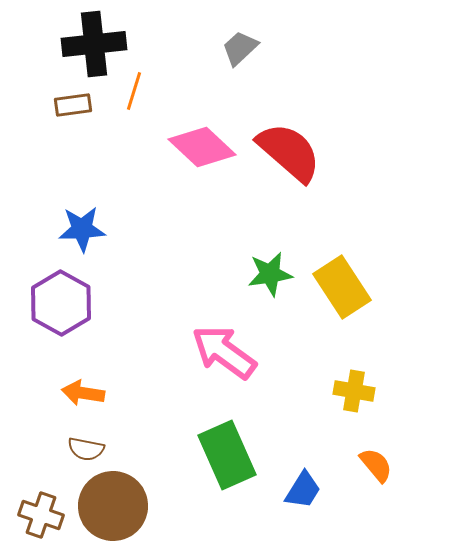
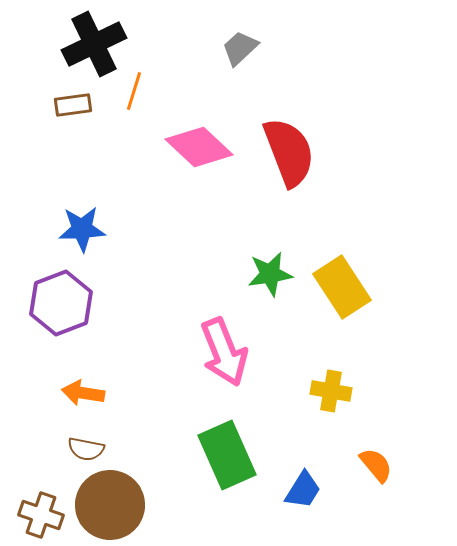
black cross: rotated 20 degrees counterclockwise
pink diamond: moved 3 px left
red semicircle: rotated 28 degrees clockwise
purple hexagon: rotated 10 degrees clockwise
pink arrow: rotated 148 degrees counterclockwise
yellow cross: moved 23 px left
brown circle: moved 3 px left, 1 px up
